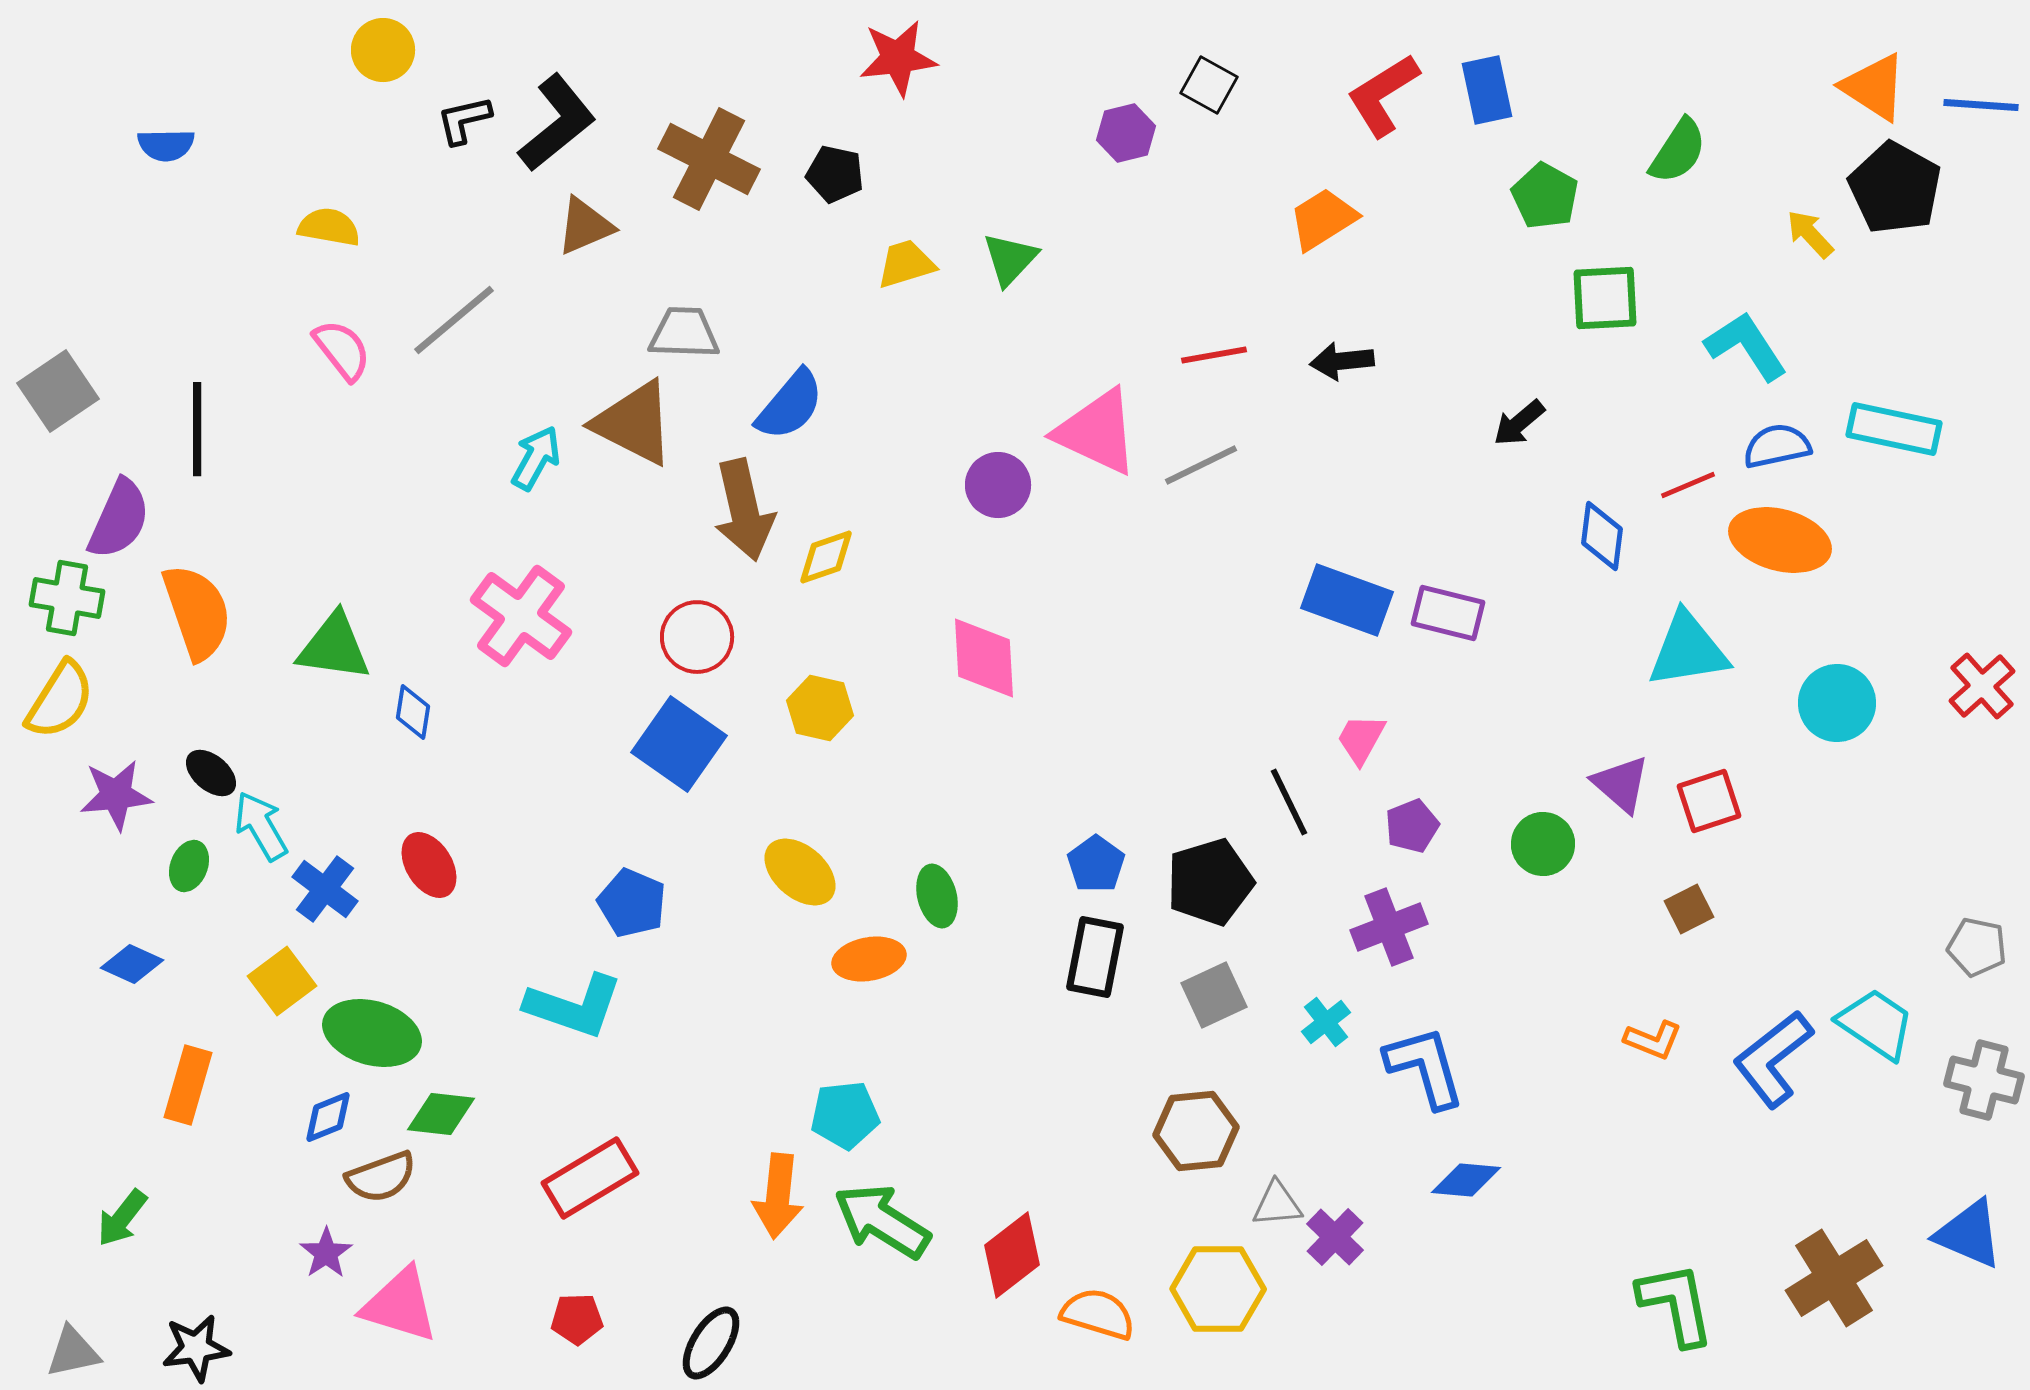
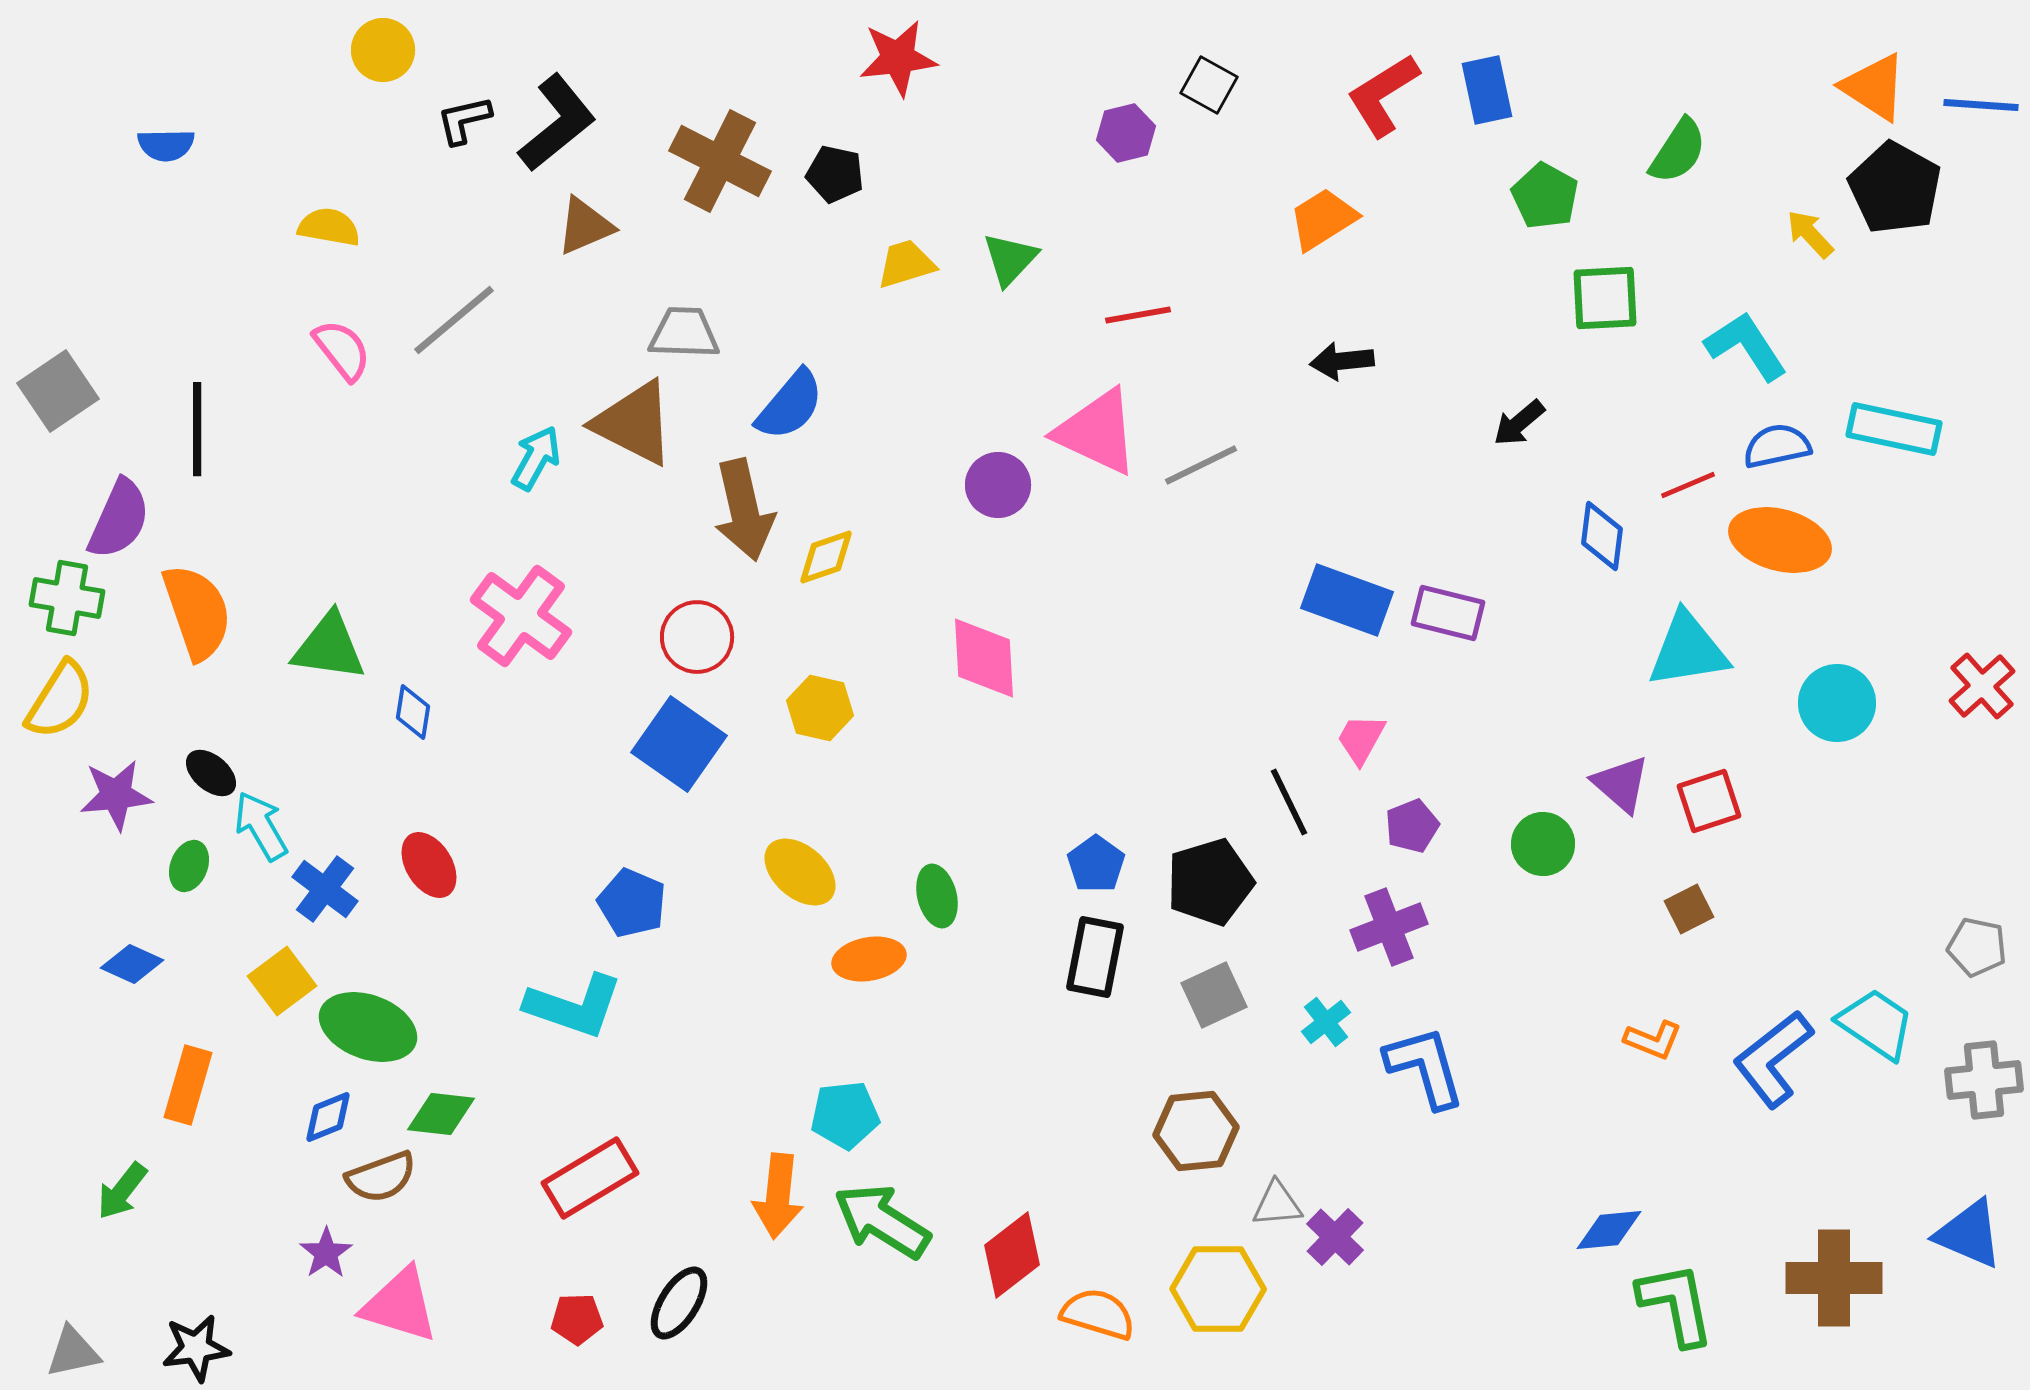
brown cross at (709, 159): moved 11 px right, 2 px down
red line at (1214, 355): moved 76 px left, 40 px up
green triangle at (334, 647): moved 5 px left
green ellipse at (372, 1033): moved 4 px left, 6 px up; rotated 4 degrees clockwise
gray cross at (1984, 1080): rotated 20 degrees counterclockwise
blue diamond at (1466, 1180): moved 143 px right, 50 px down; rotated 10 degrees counterclockwise
green arrow at (122, 1218): moved 27 px up
brown cross at (1834, 1278): rotated 32 degrees clockwise
black ellipse at (711, 1343): moved 32 px left, 40 px up
